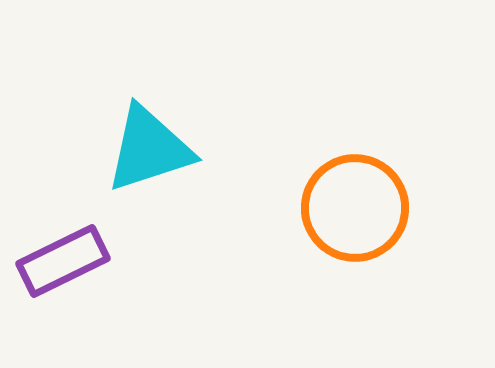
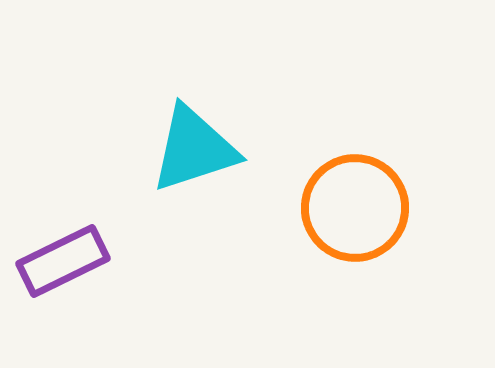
cyan triangle: moved 45 px right
